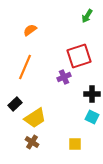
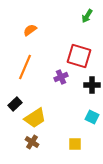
red square: rotated 35 degrees clockwise
purple cross: moved 3 px left
black cross: moved 9 px up
